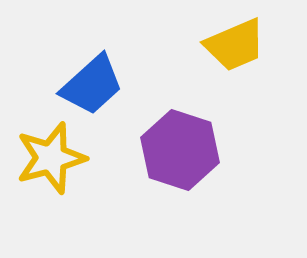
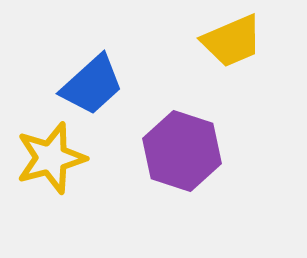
yellow trapezoid: moved 3 px left, 4 px up
purple hexagon: moved 2 px right, 1 px down
